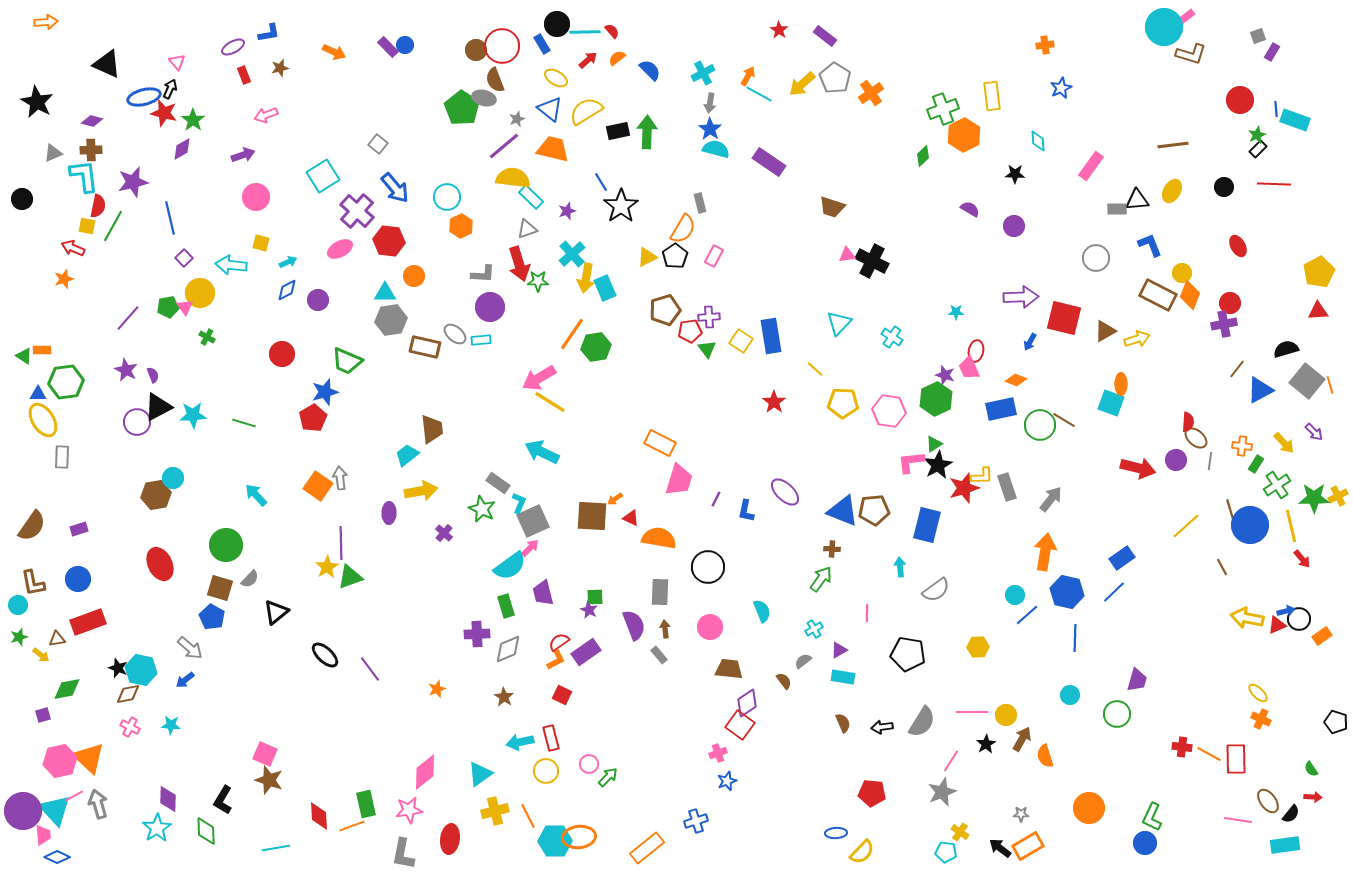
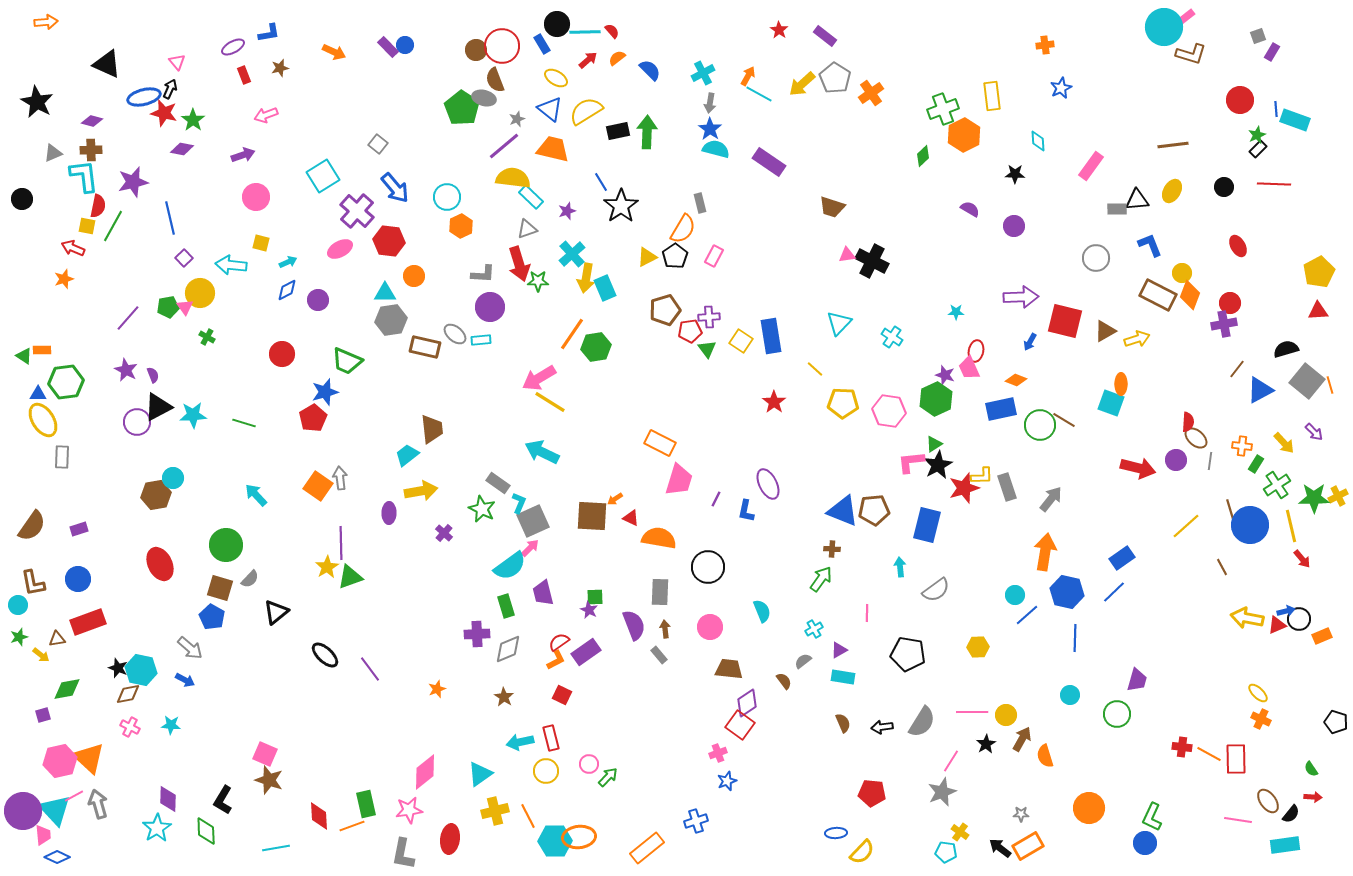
purple diamond at (182, 149): rotated 40 degrees clockwise
red square at (1064, 318): moved 1 px right, 3 px down
purple ellipse at (785, 492): moved 17 px left, 8 px up; rotated 20 degrees clockwise
orange rectangle at (1322, 636): rotated 12 degrees clockwise
blue arrow at (185, 680): rotated 114 degrees counterclockwise
